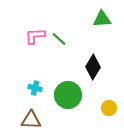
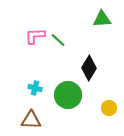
green line: moved 1 px left, 1 px down
black diamond: moved 4 px left, 1 px down
